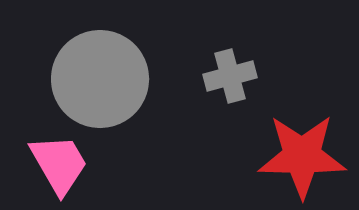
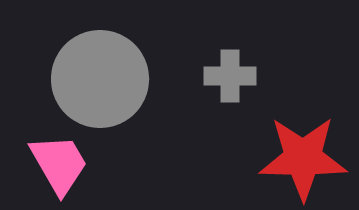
gray cross: rotated 15 degrees clockwise
red star: moved 1 px right, 2 px down
